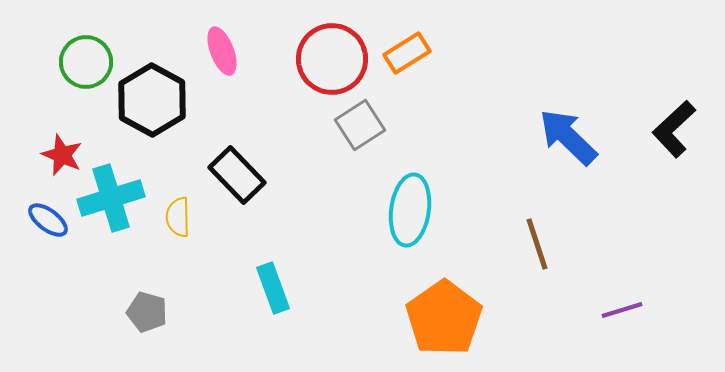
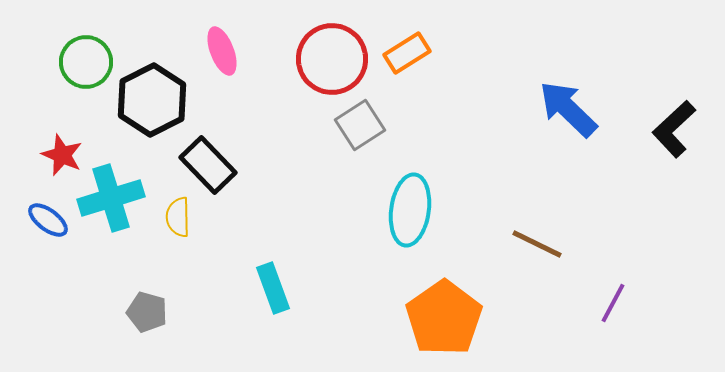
black hexagon: rotated 4 degrees clockwise
blue arrow: moved 28 px up
black rectangle: moved 29 px left, 10 px up
brown line: rotated 46 degrees counterclockwise
purple line: moved 9 px left, 7 px up; rotated 45 degrees counterclockwise
